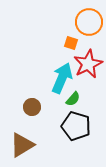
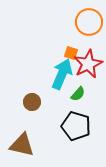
orange square: moved 10 px down
cyan arrow: moved 4 px up
green semicircle: moved 5 px right, 5 px up
brown circle: moved 5 px up
brown triangle: rotated 44 degrees clockwise
